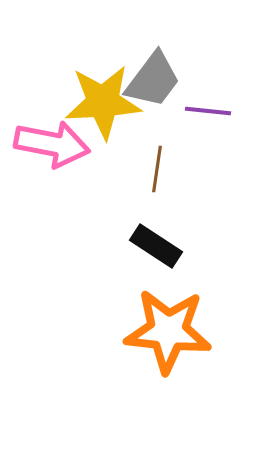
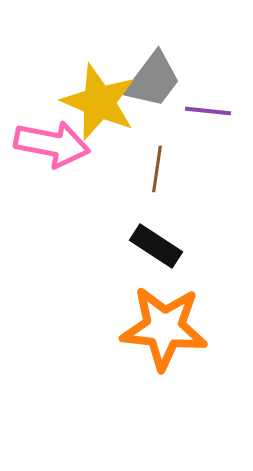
yellow star: moved 4 px left; rotated 26 degrees clockwise
orange star: moved 4 px left, 3 px up
